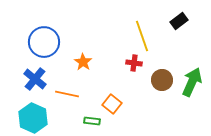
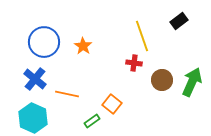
orange star: moved 16 px up
green rectangle: rotated 42 degrees counterclockwise
